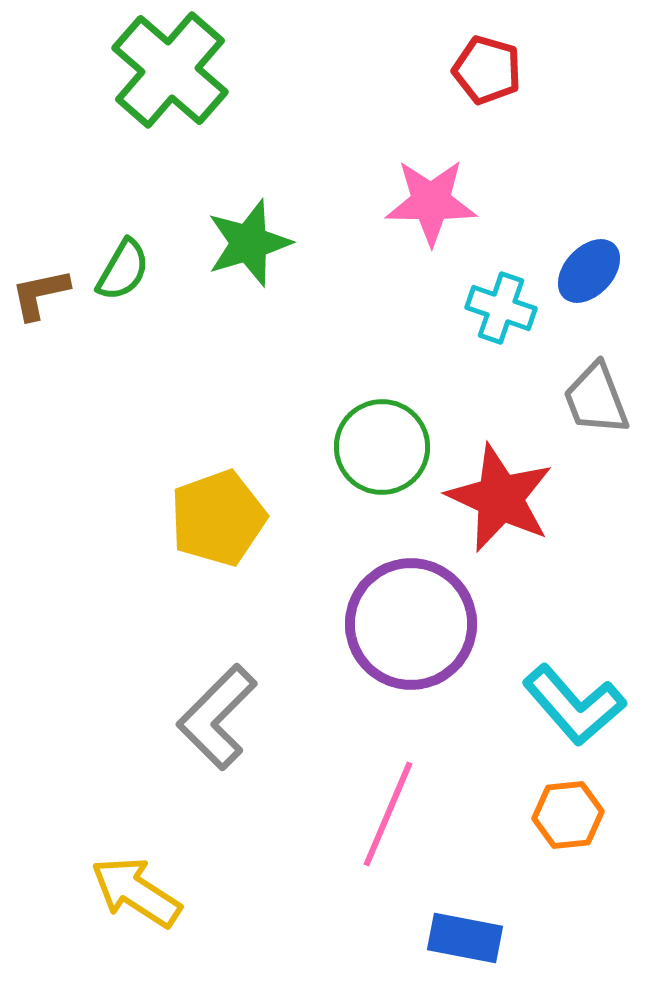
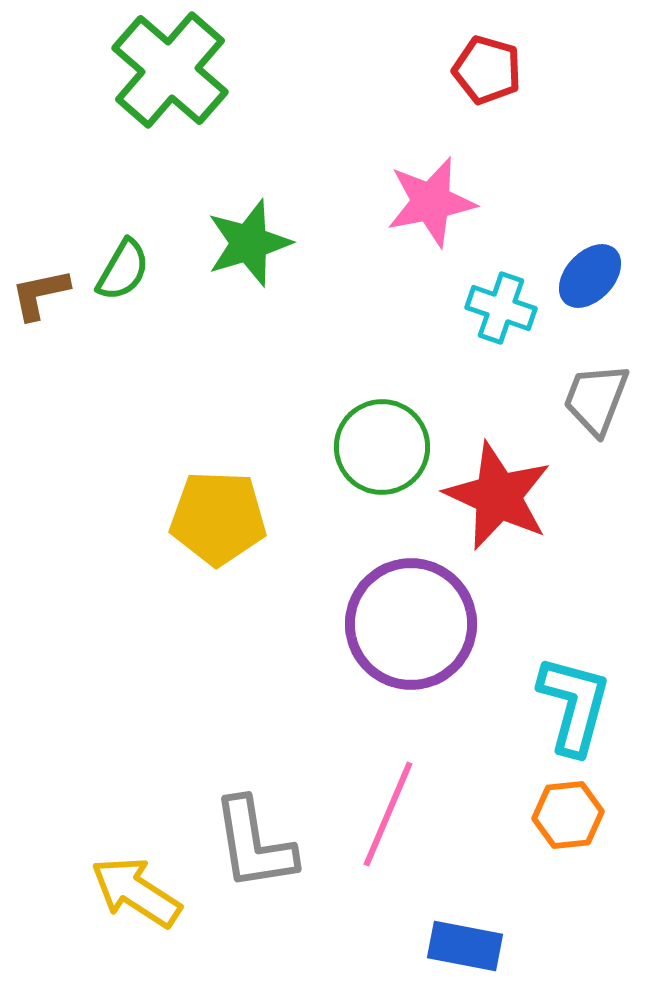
pink star: rotated 12 degrees counterclockwise
blue ellipse: moved 1 px right, 5 px down
gray trapezoid: rotated 42 degrees clockwise
red star: moved 2 px left, 2 px up
yellow pentagon: rotated 22 degrees clockwise
cyan L-shape: rotated 124 degrees counterclockwise
gray L-shape: moved 37 px right, 127 px down; rotated 54 degrees counterclockwise
blue rectangle: moved 8 px down
